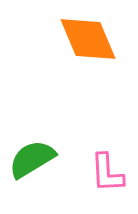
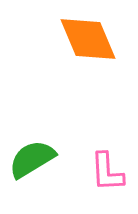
pink L-shape: moved 1 px up
